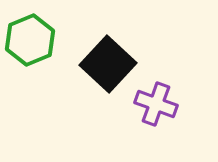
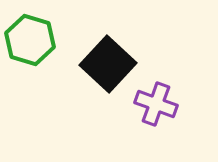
green hexagon: rotated 21 degrees counterclockwise
